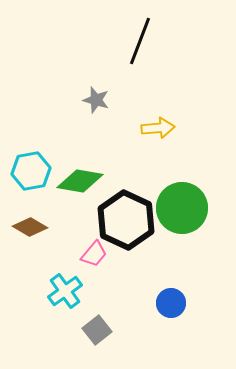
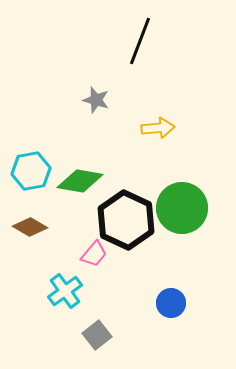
gray square: moved 5 px down
